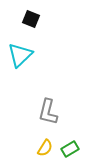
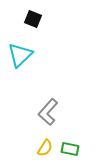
black square: moved 2 px right
gray L-shape: rotated 28 degrees clockwise
green rectangle: rotated 42 degrees clockwise
